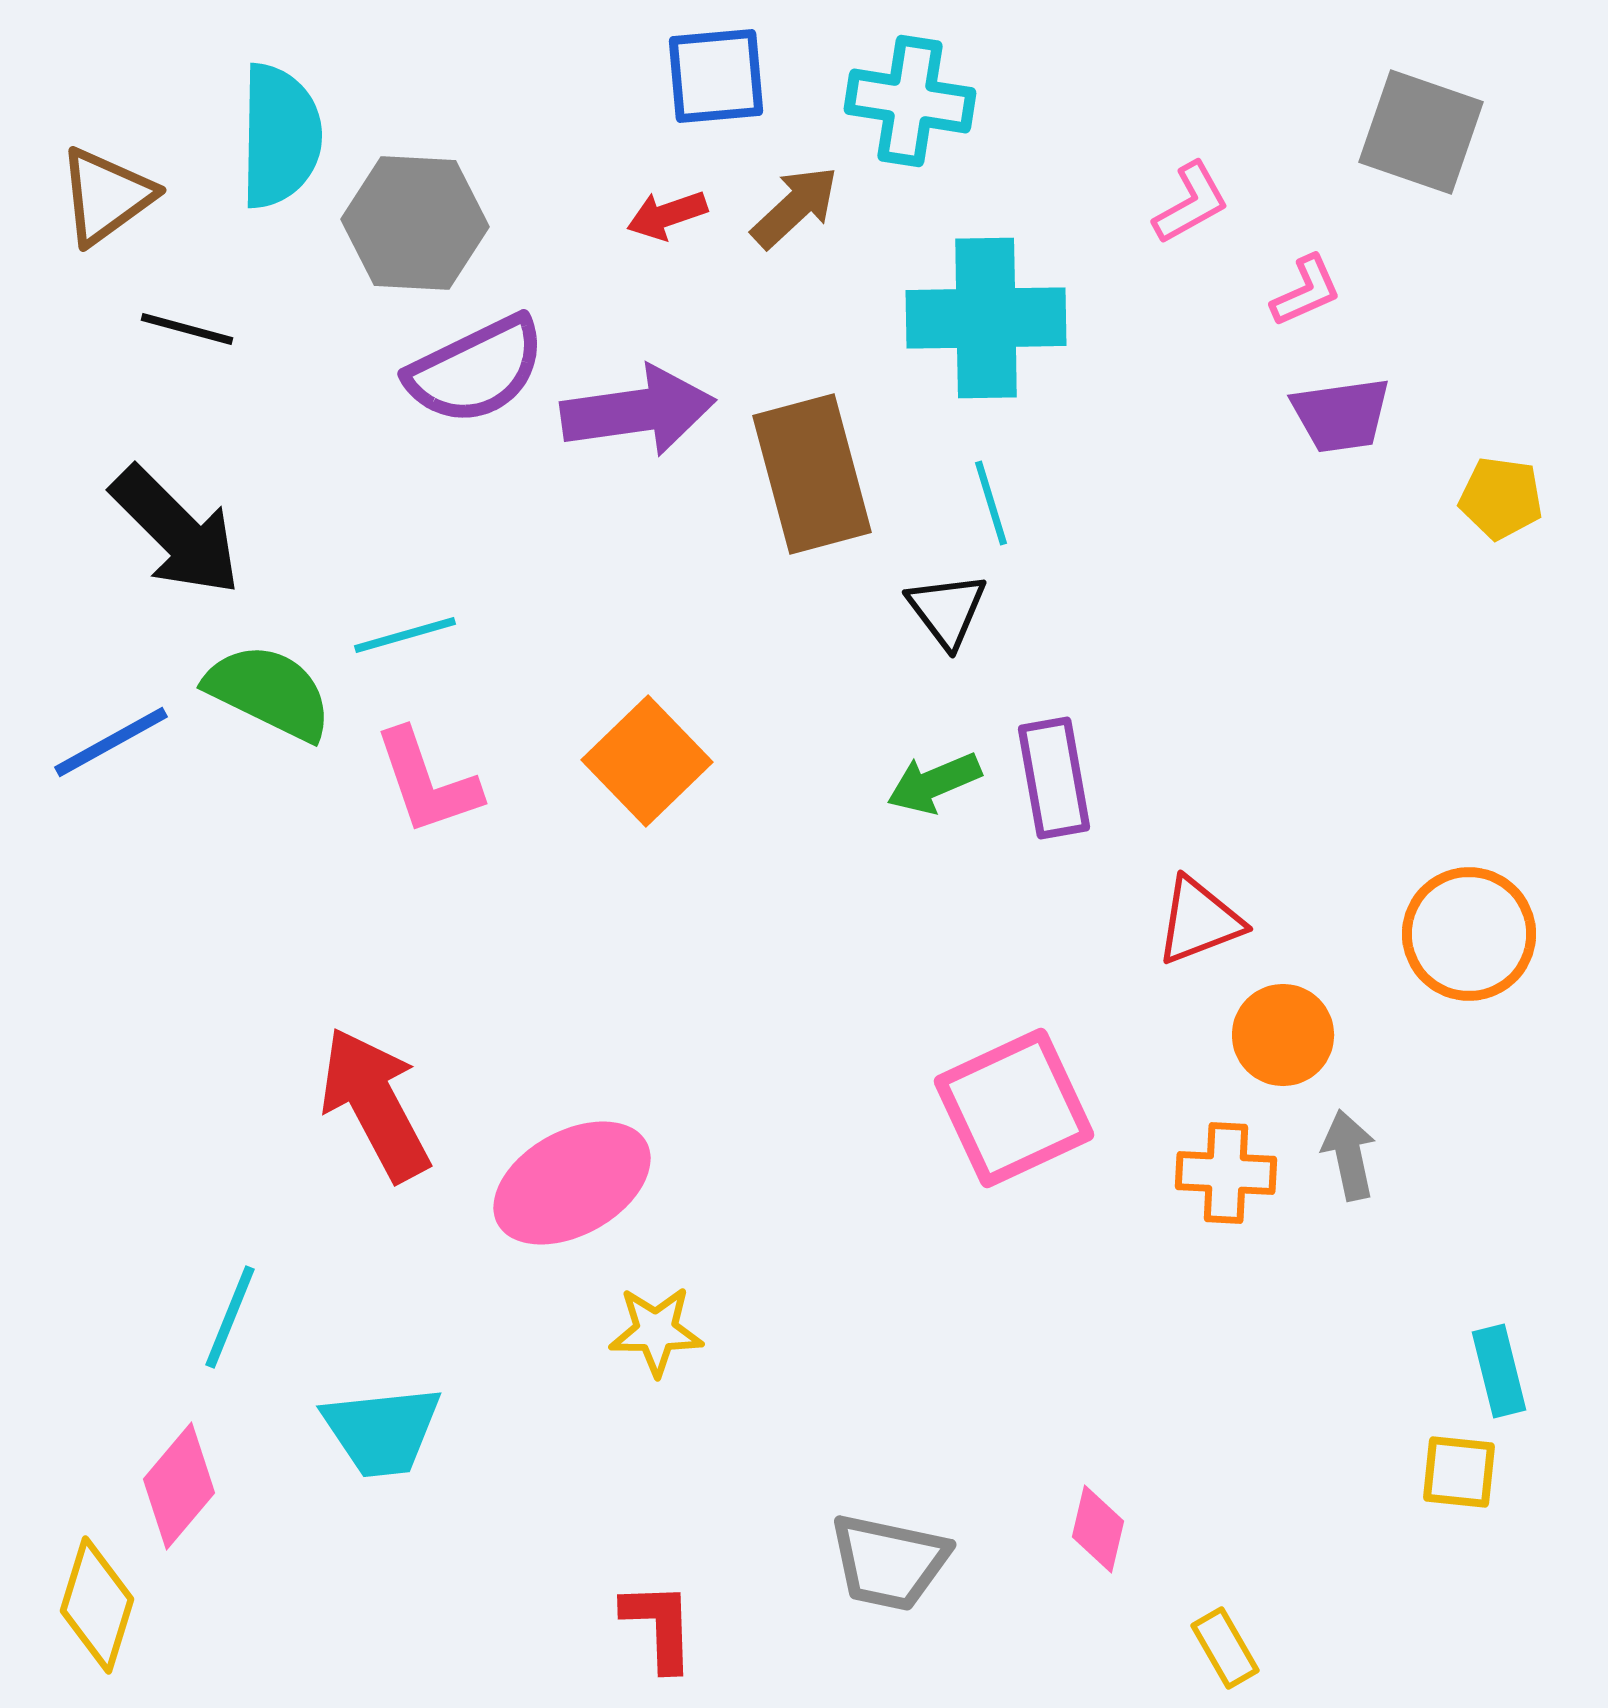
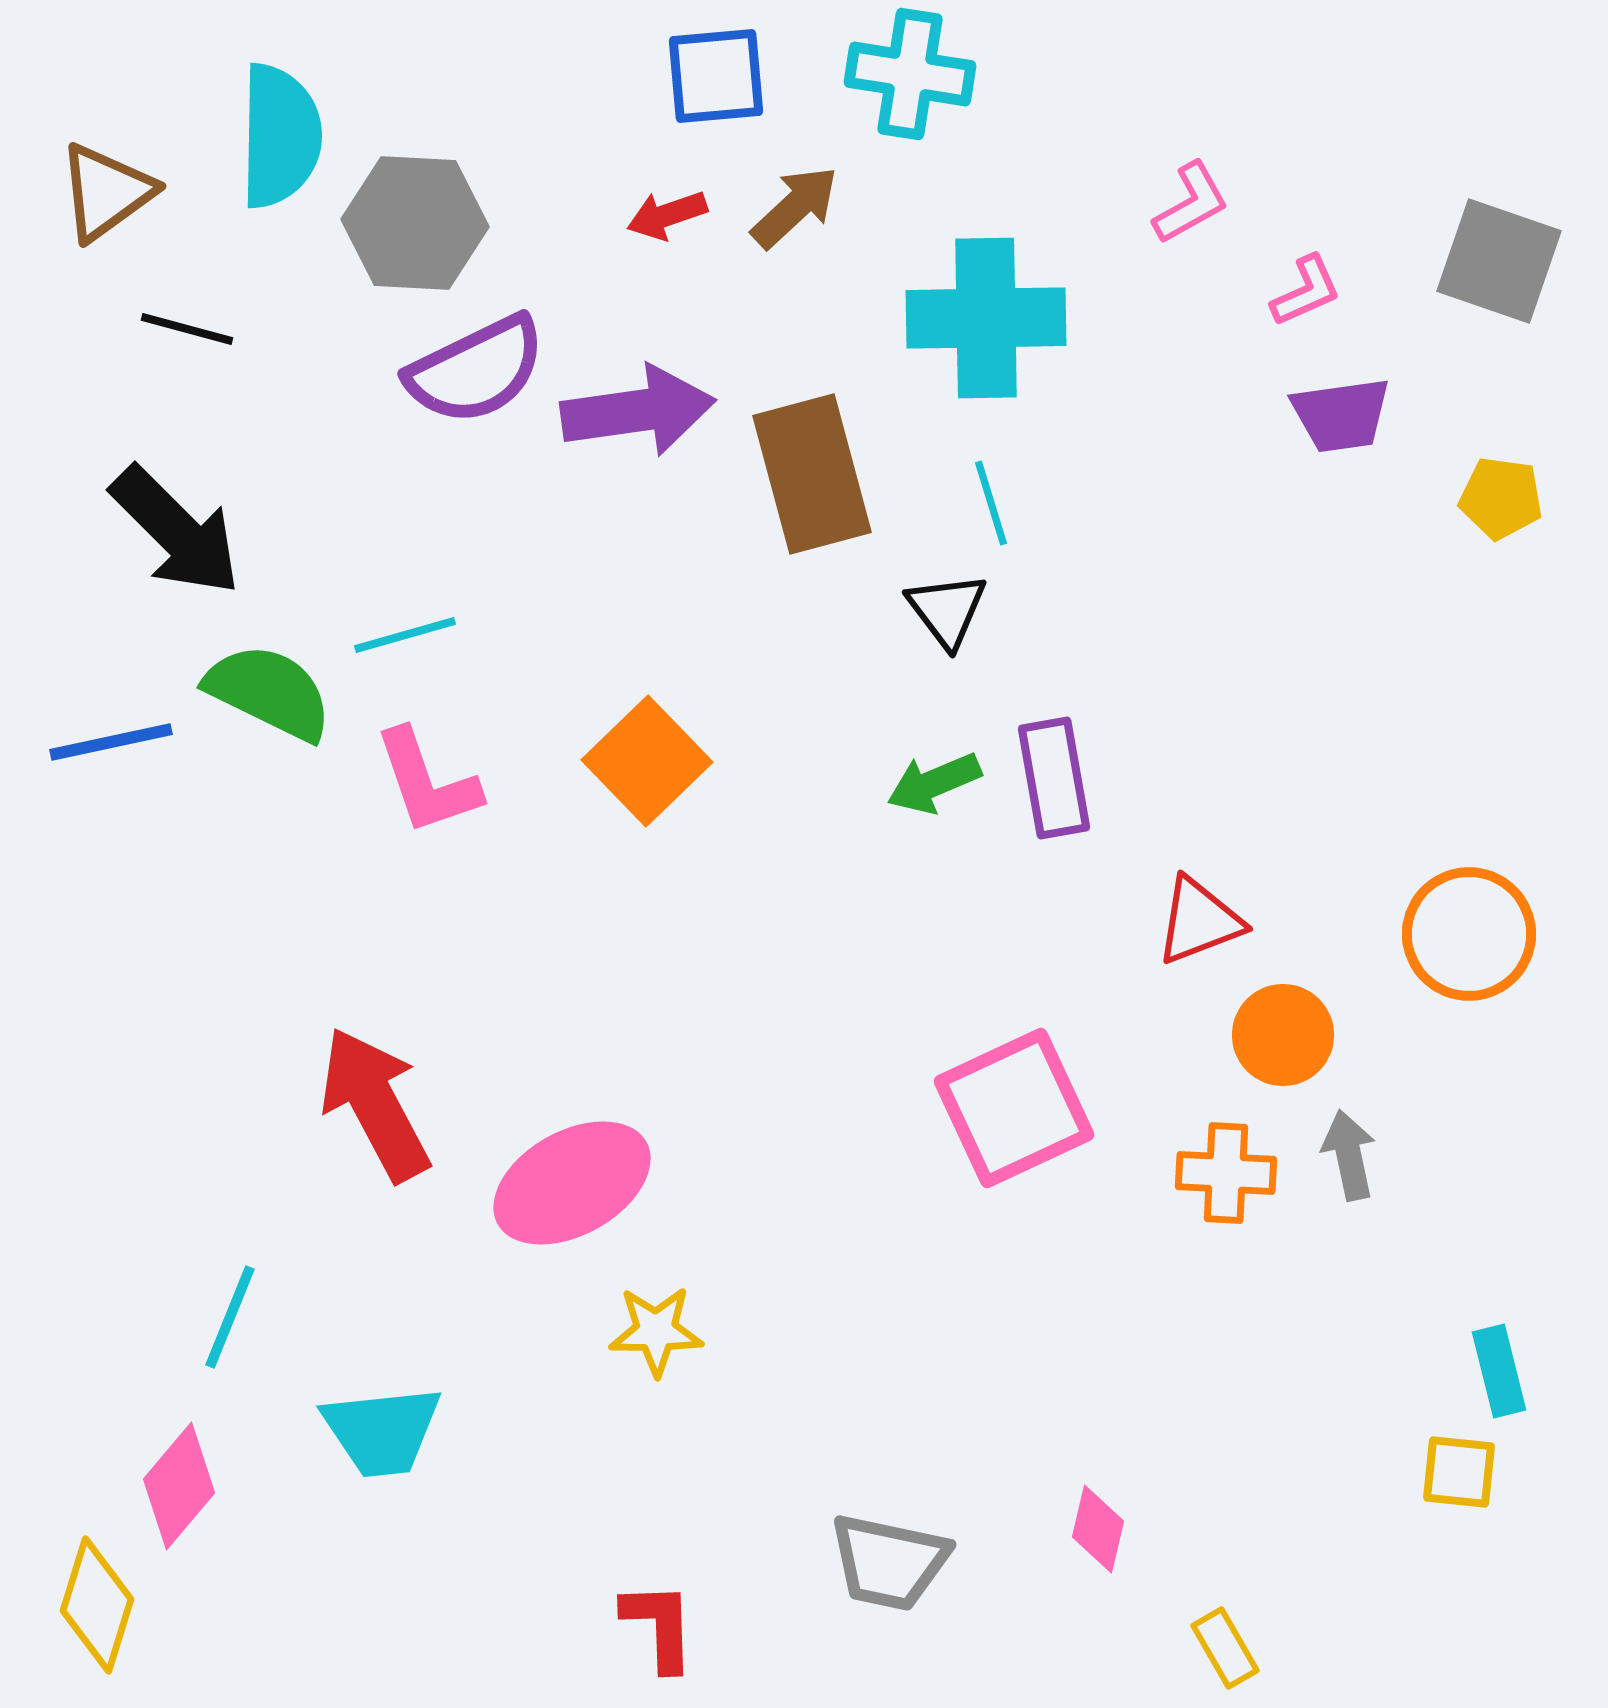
cyan cross at (910, 101): moved 27 px up
gray square at (1421, 132): moved 78 px right, 129 px down
brown triangle at (106, 196): moved 4 px up
blue line at (111, 742): rotated 17 degrees clockwise
